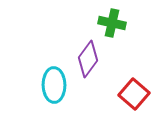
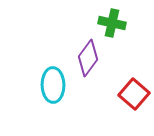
purple diamond: moved 1 px up
cyan ellipse: moved 1 px left
